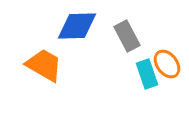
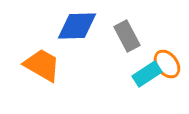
orange trapezoid: moved 2 px left
cyan rectangle: rotated 76 degrees clockwise
